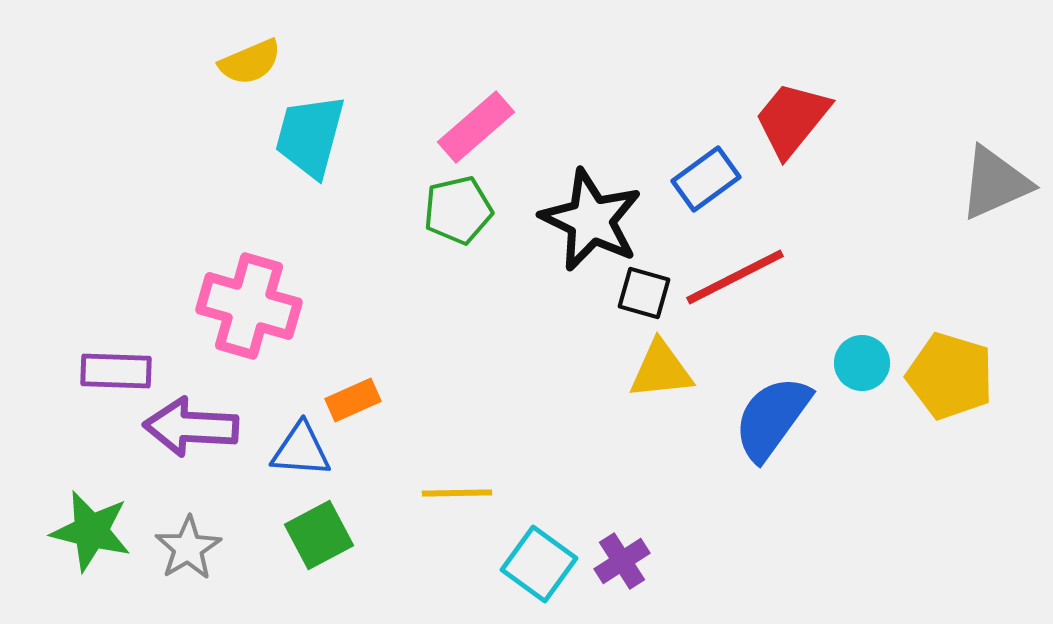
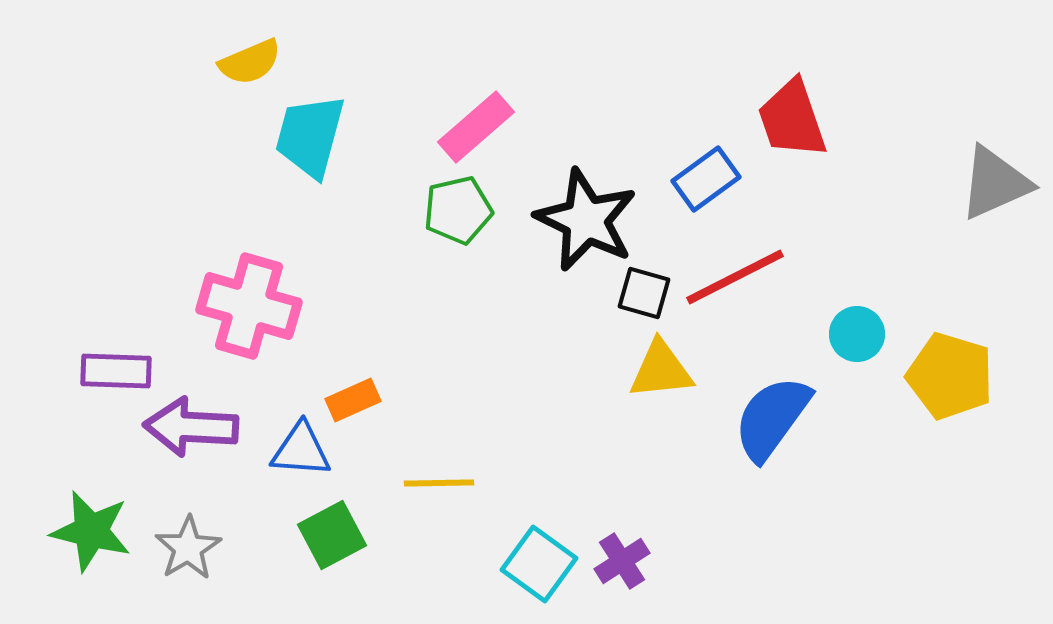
red trapezoid: rotated 58 degrees counterclockwise
black star: moved 5 px left
cyan circle: moved 5 px left, 29 px up
yellow line: moved 18 px left, 10 px up
green square: moved 13 px right
